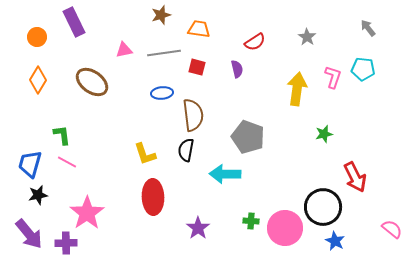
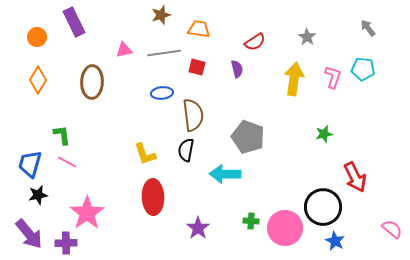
brown ellipse: rotated 56 degrees clockwise
yellow arrow: moved 3 px left, 10 px up
